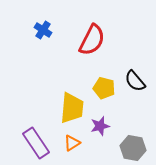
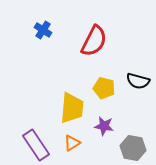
red semicircle: moved 2 px right, 1 px down
black semicircle: moved 3 px right; rotated 35 degrees counterclockwise
purple star: moved 4 px right; rotated 24 degrees clockwise
purple rectangle: moved 2 px down
